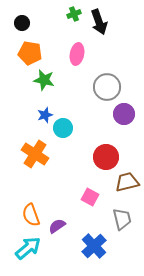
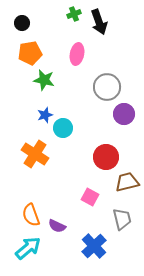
orange pentagon: rotated 20 degrees counterclockwise
purple semicircle: rotated 120 degrees counterclockwise
